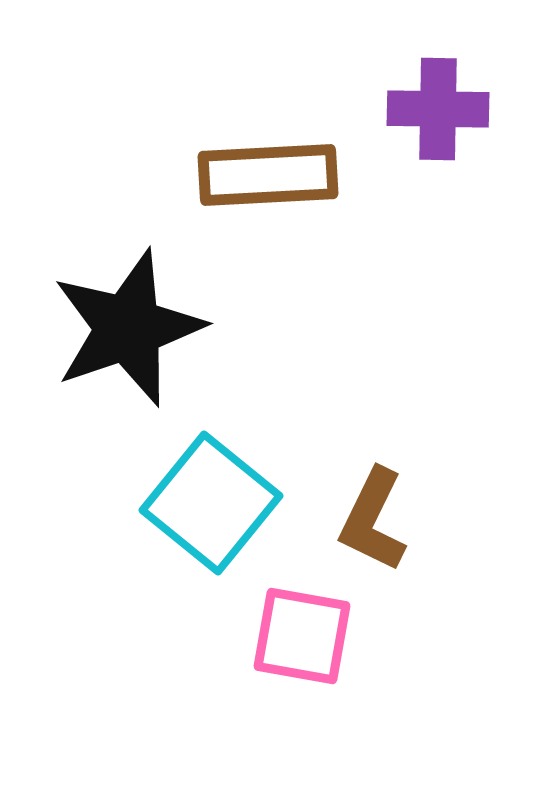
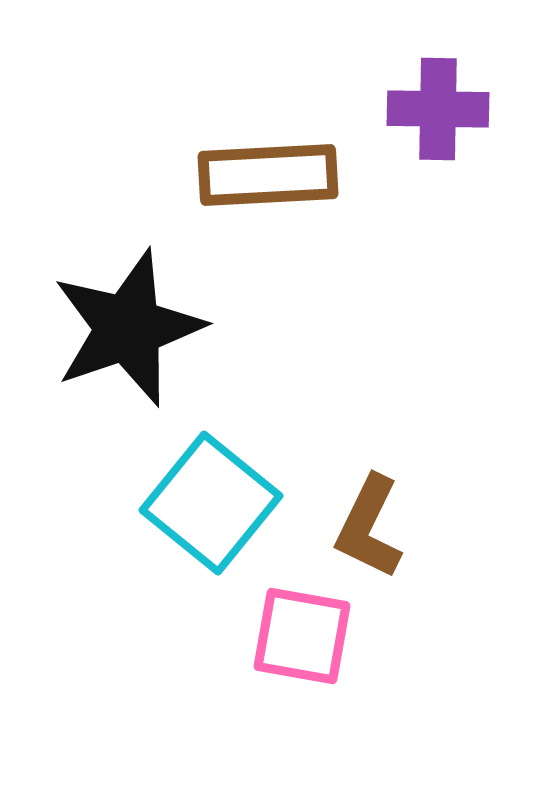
brown L-shape: moved 4 px left, 7 px down
